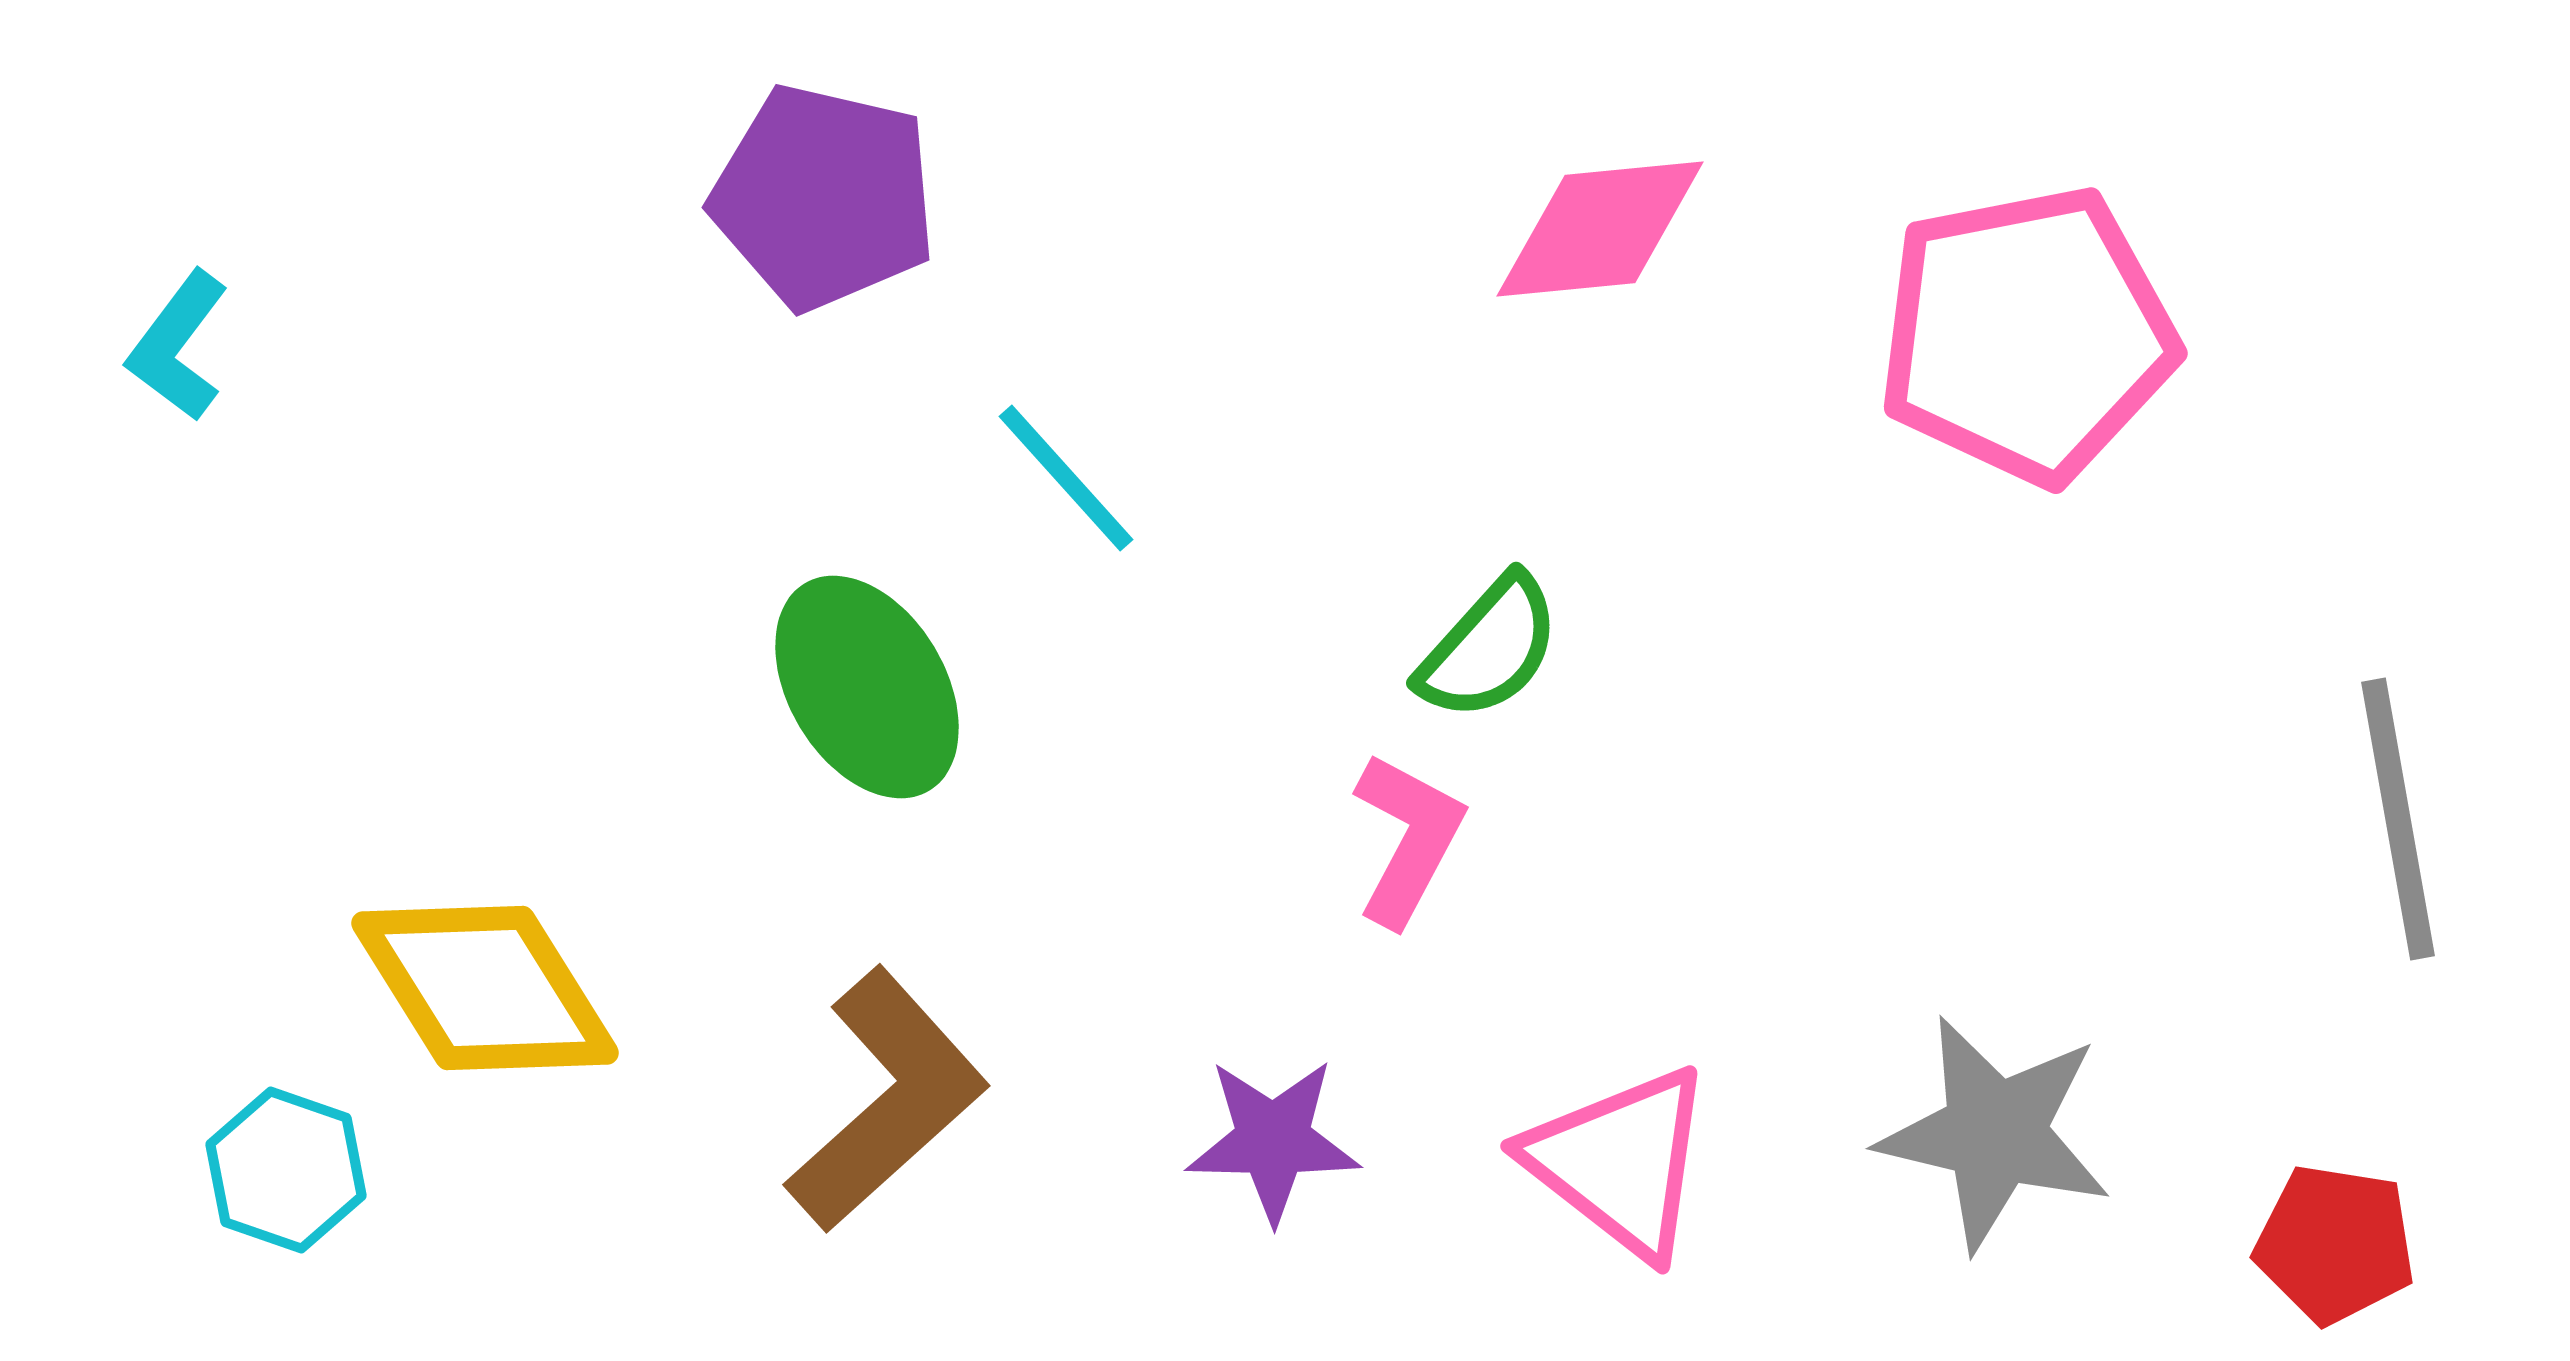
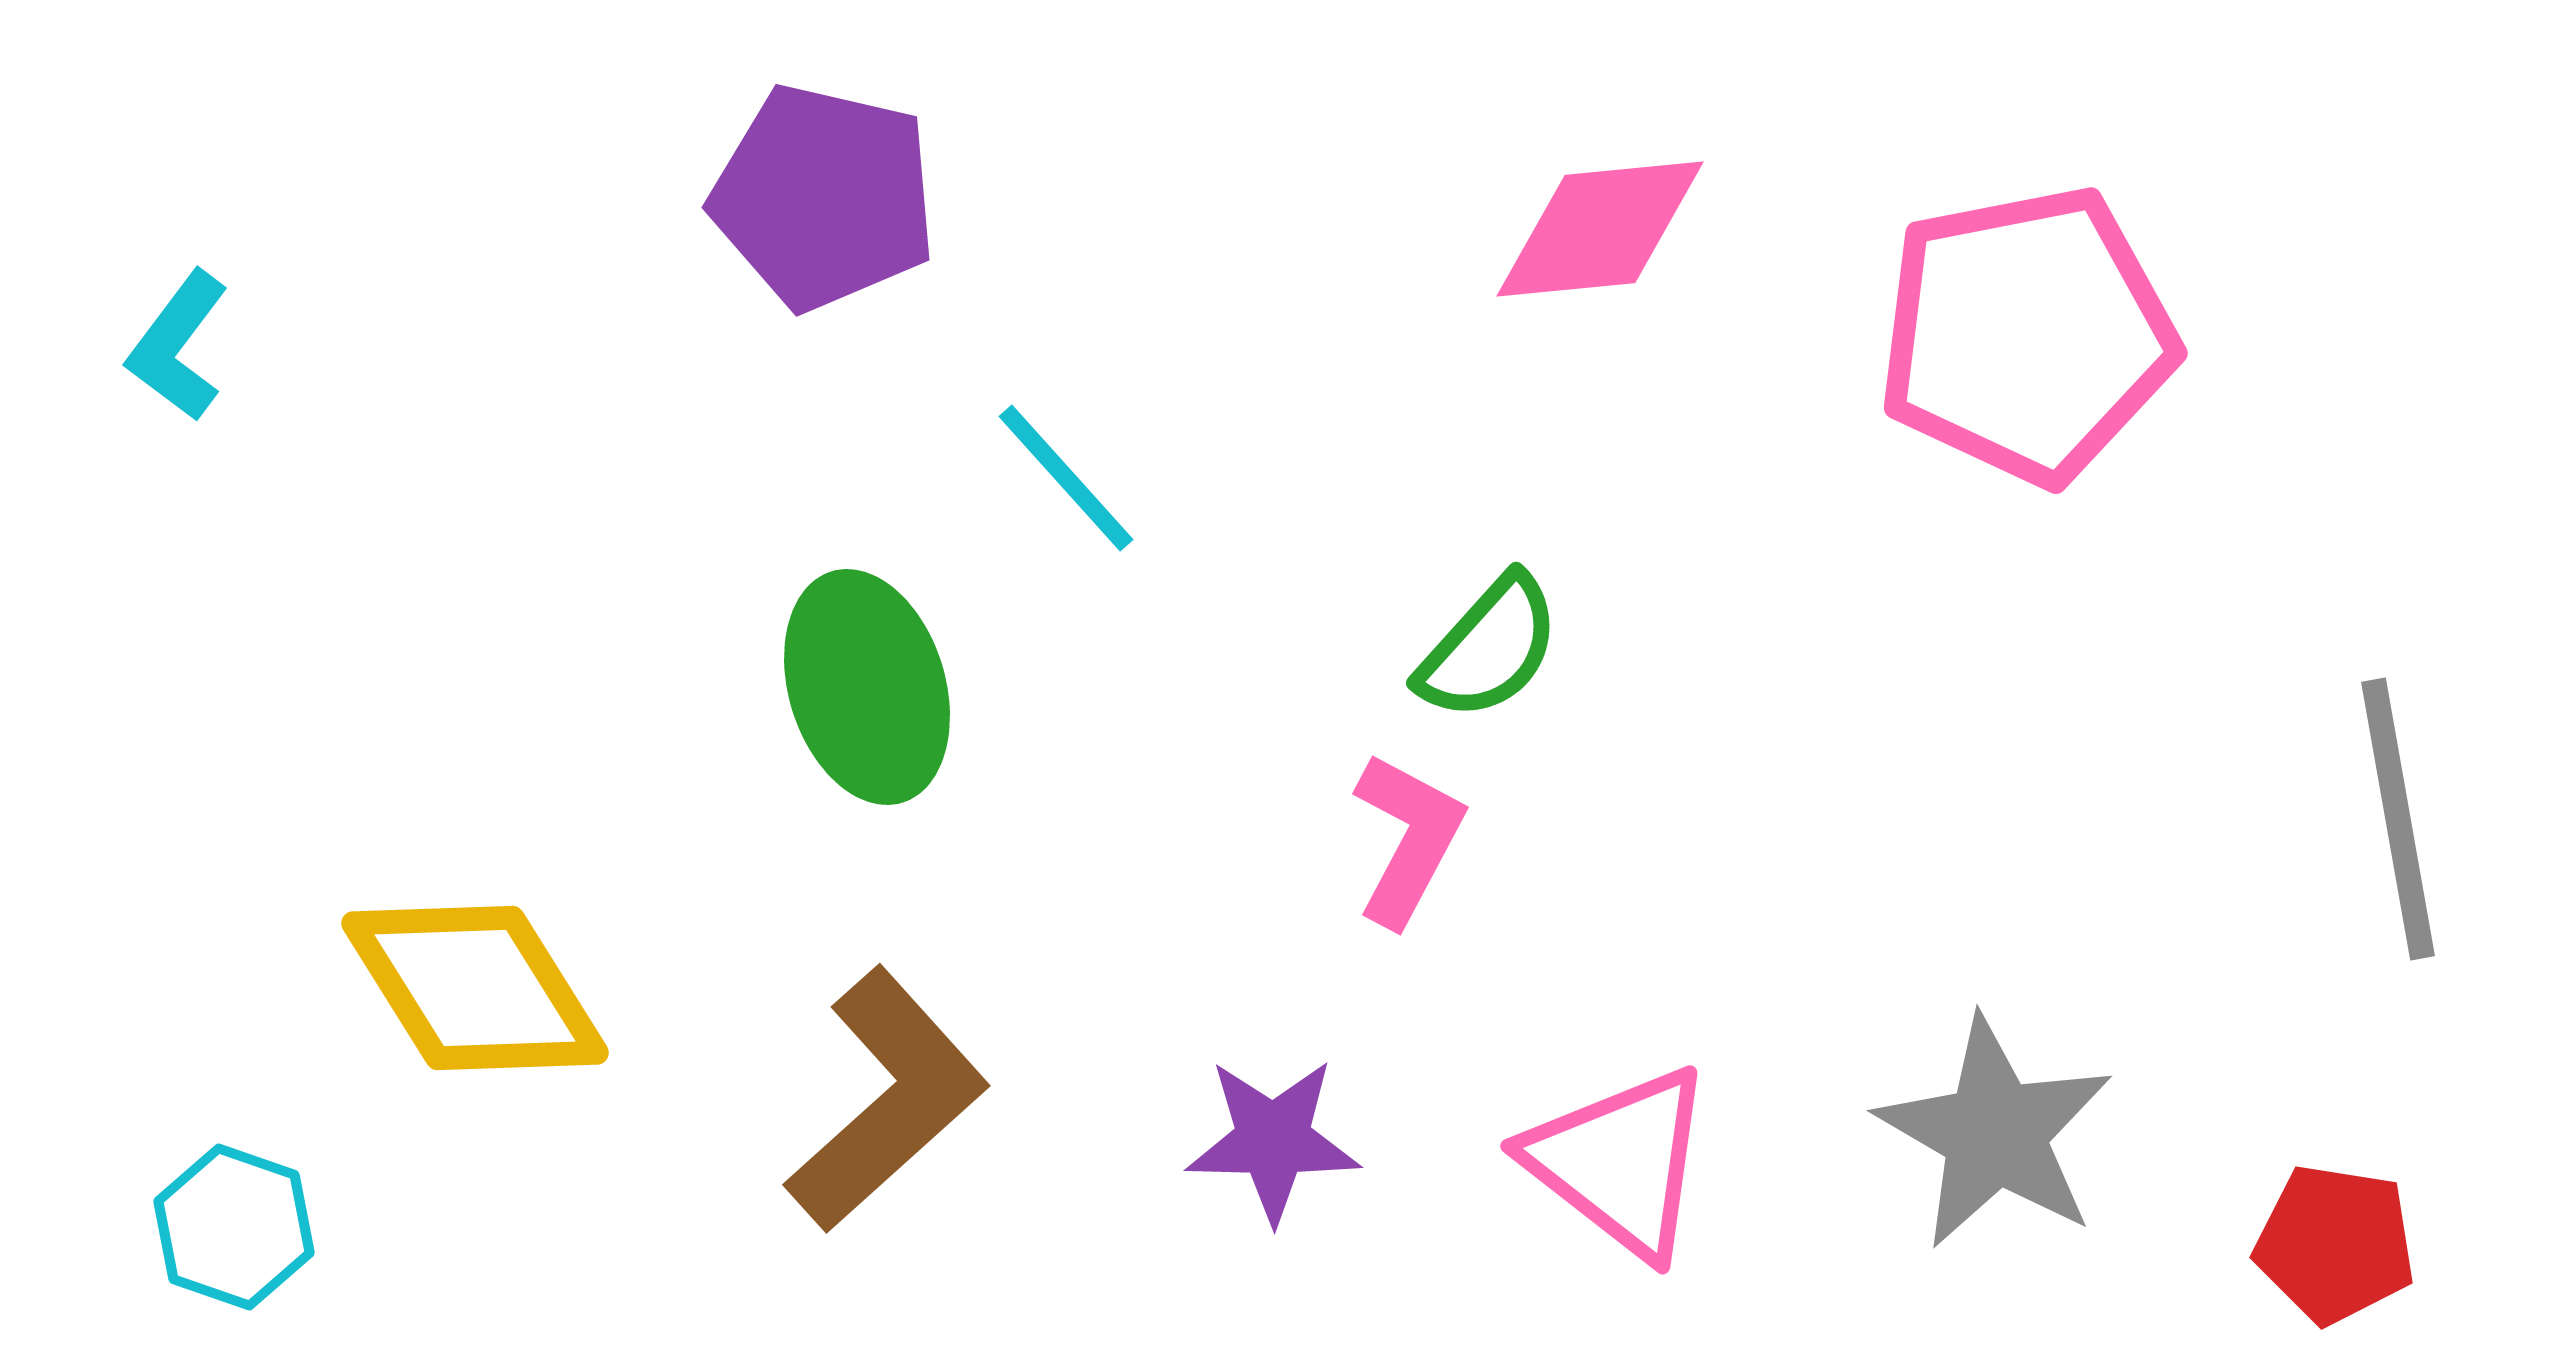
green ellipse: rotated 14 degrees clockwise
yellow diamond: moved 10 px left
gray star: rotated 17 degrees clockwise
cyan hexagon: moved 52 px left, 57 px down
